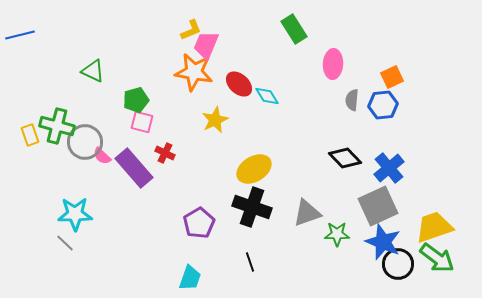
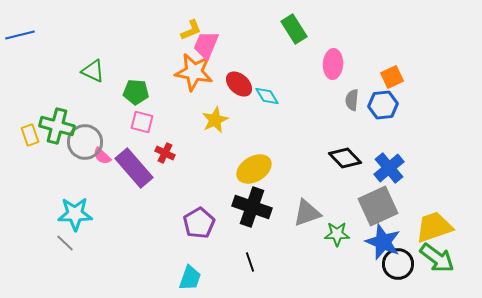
green pentagon: moved 8 px up; rotated 20 degrees clockwise
